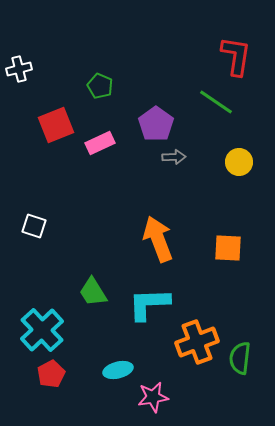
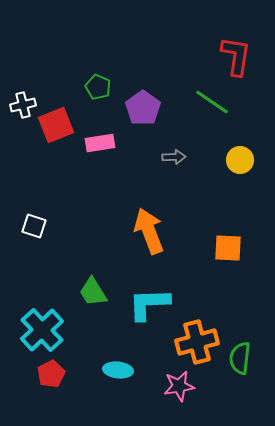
white cross: moved 4 px right, 36 px down
green pentagon: moved 2 px left, 1 px down
green line: moved 4 px left
purple pentagon: moved 13 px left, 16 px up
pink rectangle: rotated 16 degrees clockwise
yellow circle: moved 1 px right, 2 px up
orange arrow: moved 9 px left, 8 px up
orange cross: rotated 6 degrees clockwise
cyan ellipse: rotated 20 degrees clockwise
pink star: moved 26 px right, 11 px up
